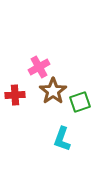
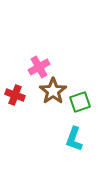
red cross: rotated 24 degrees clockwise
cyan L-shape: moved 12 px right
